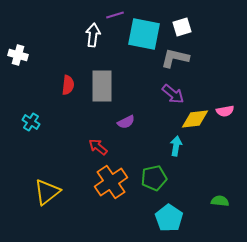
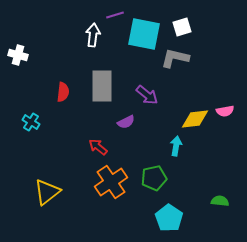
red semicircle: moved 5 px left, 7 px down
purple arrow: moved 26 px left, 1 px down
